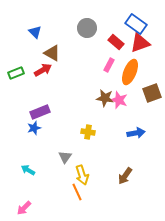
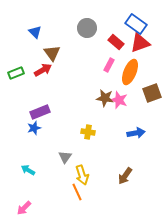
brown triangle: rotated 24 degrees clockwise
